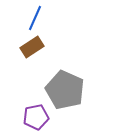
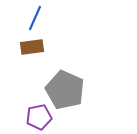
brown rectangle: rotated 25 degrees clockwise
purple pentagon: moved 3 px right
